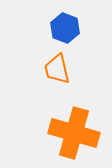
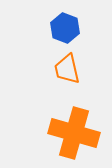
orange trapezoid: moved 10 px right
